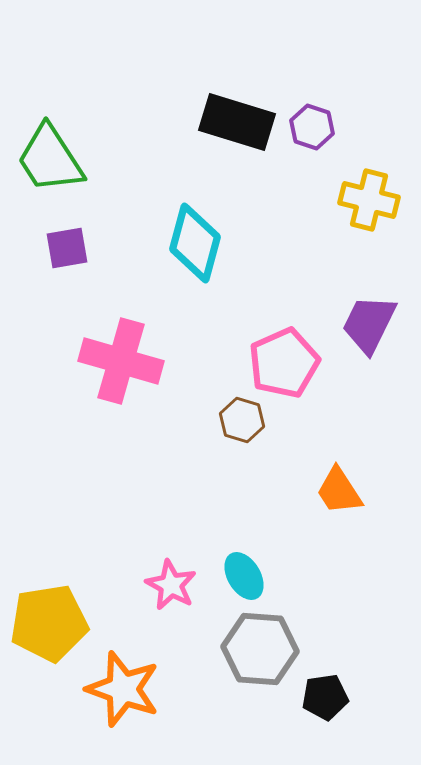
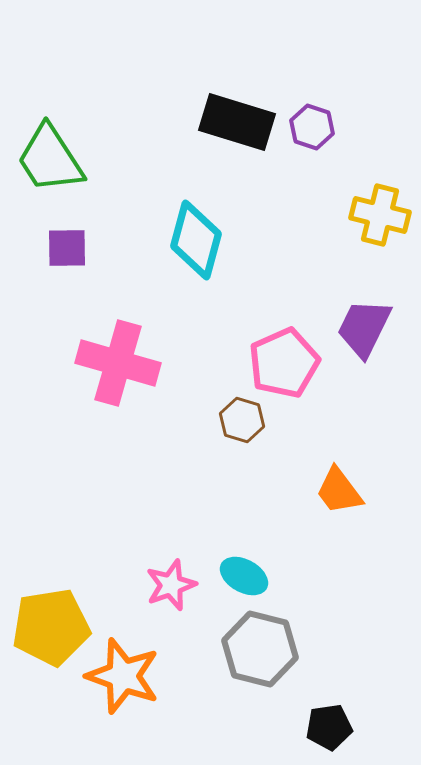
yellow cross: moved 11 px right, 15 px down
cyan diamond: moved 1 px right, 3 px up
purple square: rotated 9 degrees clockwise
purple trapezoid: moved 5 px left, 4 px down
pink cross: moved 3 px left, 2 px down
orange trapezoid: rotated 4 degrees counterclockwise
cyan ellipse: rotated 30 degrees counterclockwise
pink star: rotated 24 degrees clockwise
yellow pentagon: moved 2 px right, 4 px down
gray hexagon: rotated 10 degrees clockwise
orange star: moved 13 px up
black pentagon: moved 4 px right, 30 px down
